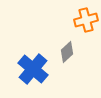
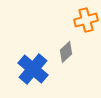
gray diamond: moved 1 px left
